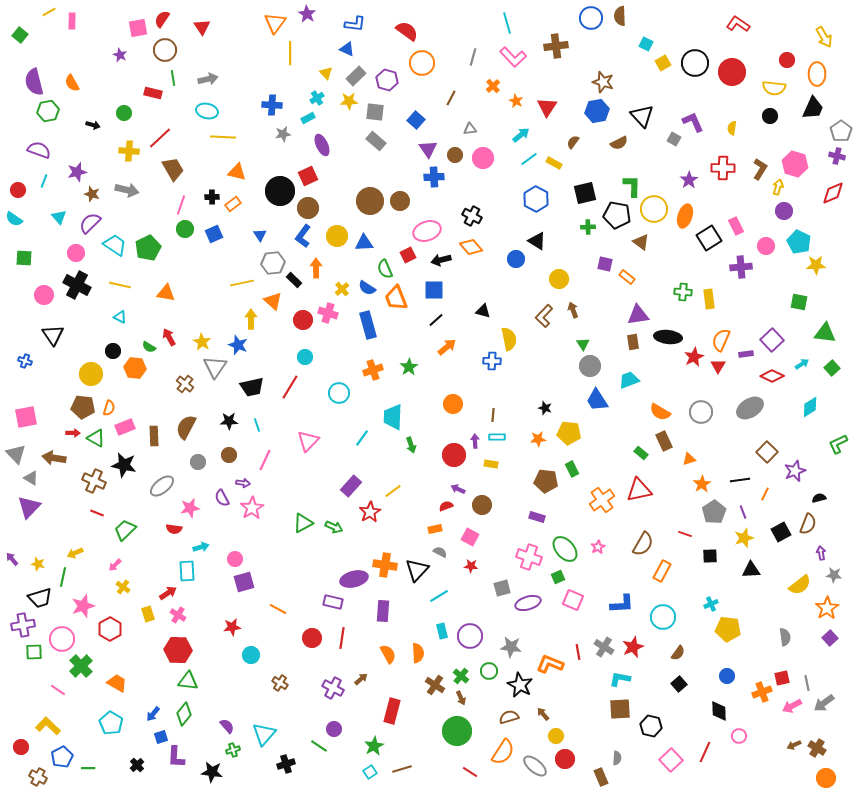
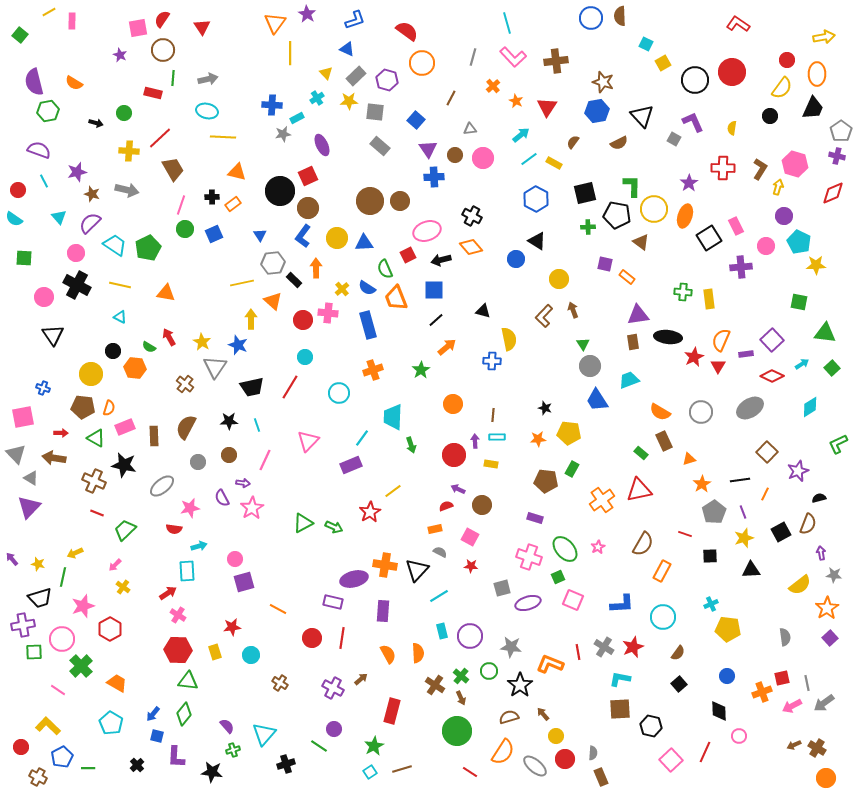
blue L-shape at (355, 24): moved 4 px up; rotated 25 degrees counterclockwise
yellow arrow at (824, 37): rotated 70 degrees counterclockwise
brown cross at (556, 46): moved 15 px down
brown circle at (165, 50): moved 2 px left
black circle at (695, 63): moved 17 px down
green line at (173, 78): rotated 14 degrees clockwise
orange semicircle at (72, 83): moved 2 px right; rotated 30 degrees counterclockwise
yellow semicircle at (774, 88): moved 8 px right; rotated 60 degrees counterclockwise
cyan rectangle at (308, 118): moved 11 px left
black arrow at (93, 125): moved 3 px right, 2 px up
gray rectangle at (376, 141): moved 4 px right, 5 px down
purple star at (689, 180): moved 3 px down
cyan line at (44, 181): rotated 48 degrees counterclockwise
purple circle at (784, 211): moved 5 px down
yellow circle at (337, 236): moved 2 px down
pink circle at (44, 295): moved 2 px down
pink cross at (328, 313): rotated 12 degrees counterclockwise
blue cross at (25, 361): moved 18 px right, 27 px down
green star at (409, 367): moved 12 px right, 3 px down
pink square at (26, 417): moved 3 px left
red arrow at (73, 433): moved 12 px left
green rectangle at (572, 469): rotated 56 degrees clockwise
purple star at (795, 471): moved 3 px right
purple rectangle at (351, 486): moved 21 px up; rotated 25 degrees clockwise
purple rectangle at (537, 517): moved 2 px left, 1 px down
cyan arrow at (201, 547): moved 2 px left, 1 px up
yellow rectangle at (148, 614): moved 67 px right, 38 px down
black star at (520, 685): rotated 10 degrees clockwise
blue square at (161, 737): moved 4 px left, 1 px up; rotated 32 degrees clockwise
gray semicircle at (617, 758): moved 24 px left, 5 px up
